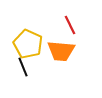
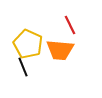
orange trapezoid: moved 1 px left, 1 px up
